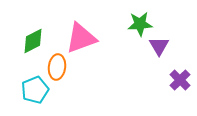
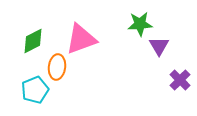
pink triangle: moved 1 px down
